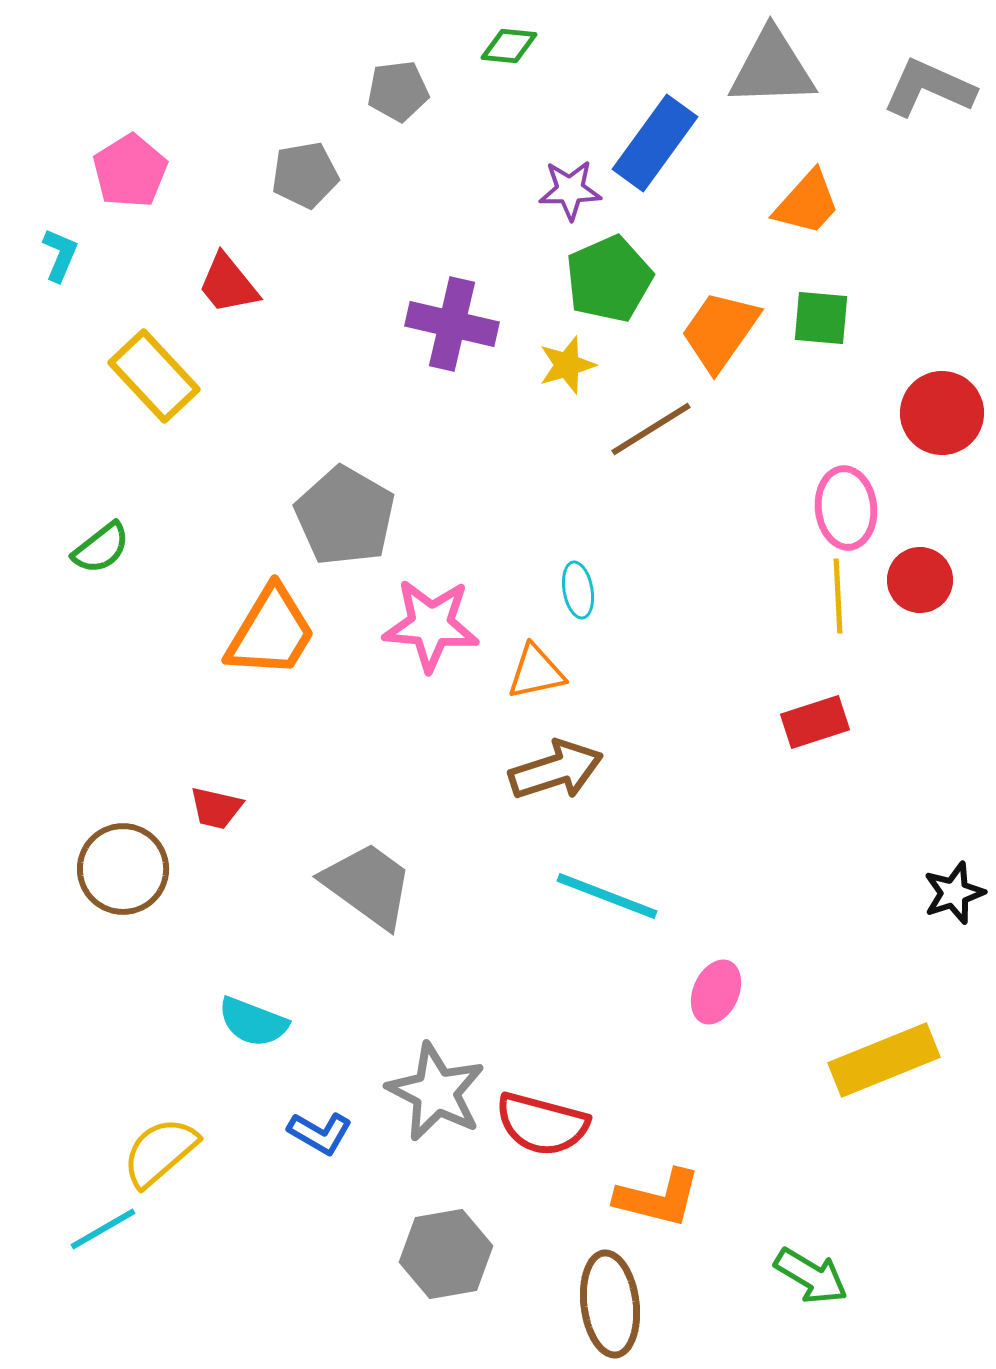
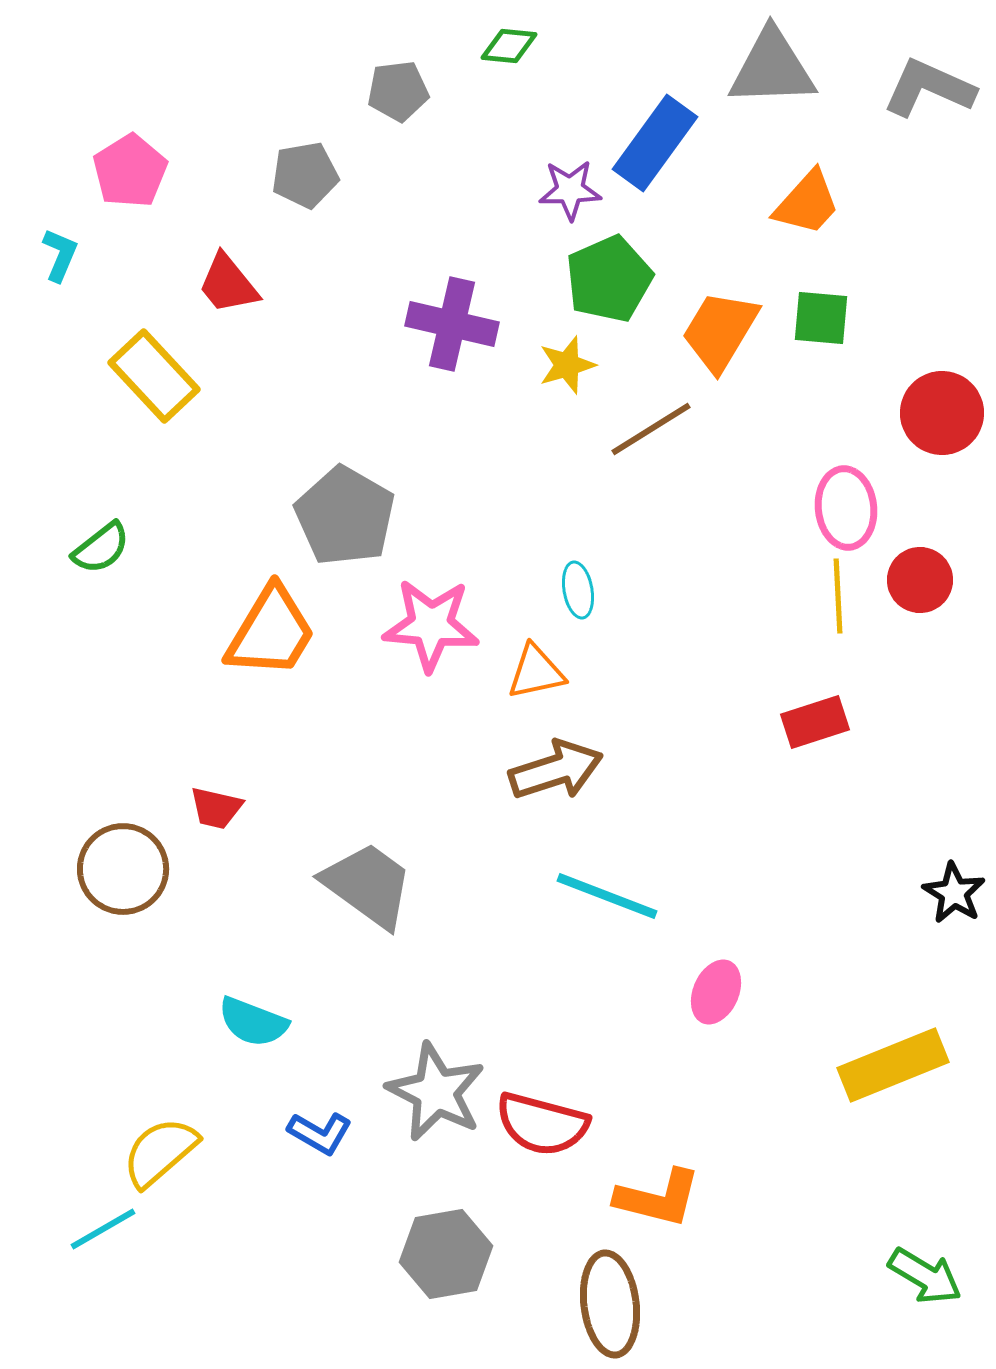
orange trapezoid at (720, 331): rotated 4 degrees counterclockwise
black star at (954, 893): rotated 22 degrees counterclockwise
yellow rectangle at (884, 1060): moved 9 px right, 5 px down
green arrow at (811, 1276): moved 114 px right
